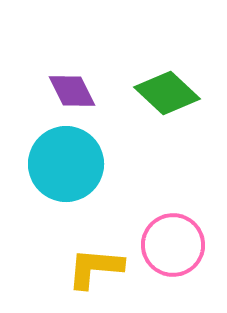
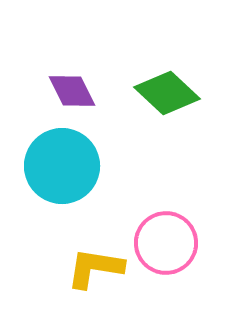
cyan circle: moved 4 px left, 2 px down
pink circle: moved 7 px left, 2 px up
yellow L-shape: rotated 4 degrees clockwise
